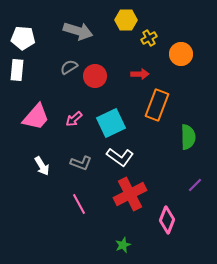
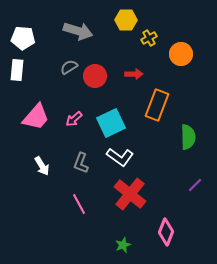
red arrow: moved 6 px left
gray L-shape: rotated 90 degrees clockwise
red cross: rotated 24 degrees counterclockwise
pink diamond: moved 1 px left, 12 px down
